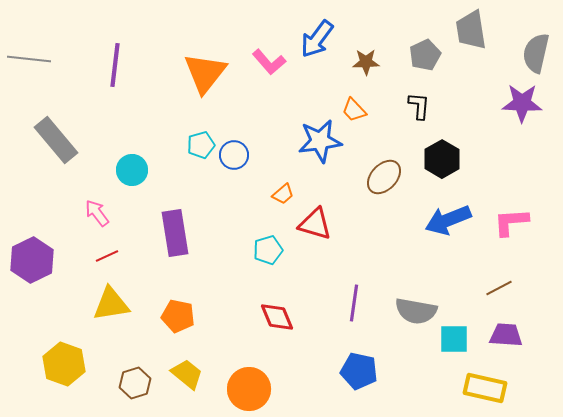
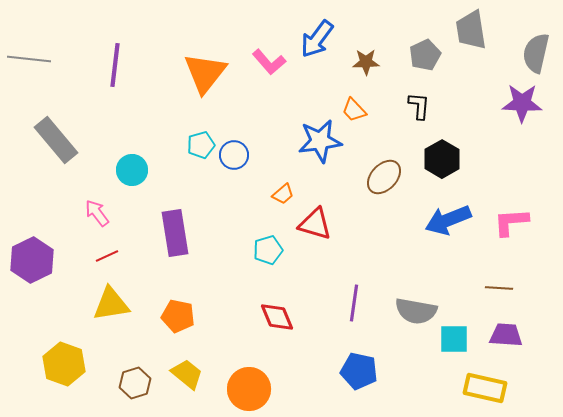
brown line at (499, 288): rotated 32 degrees clockwise
